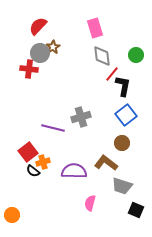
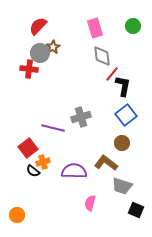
green circle: moved 3 px left, 29 px up
red square: moved 4 px up
orange circle: moved 5 px right
